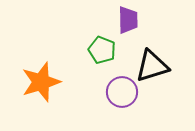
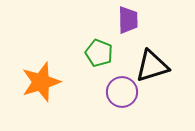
green pentagon: moved 3 px left, 3 px down
